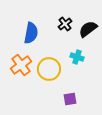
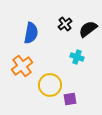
orange cross: moved 1 px right, 1 px down
yellow circle: moved 1 px right, 16 px down
